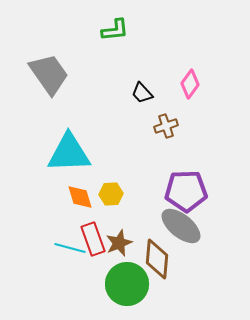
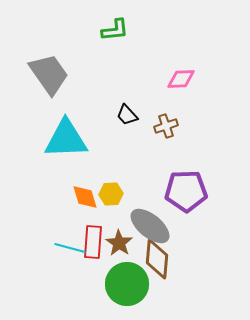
pink diamond: moved 9 px left, 5 px up; rotated 52 degrees clockwise
black trapezoid: moved 15 px left, 22 px down
cyan triangle: moved 3 px left, 14 px up
orange diamond: moved 5 px right
gray ellipse: moved 31 px left
red rectangle: moved 3 px down; rotated 24 degrees clockwise
brown star: rotated 16 degrees counterclockwise
